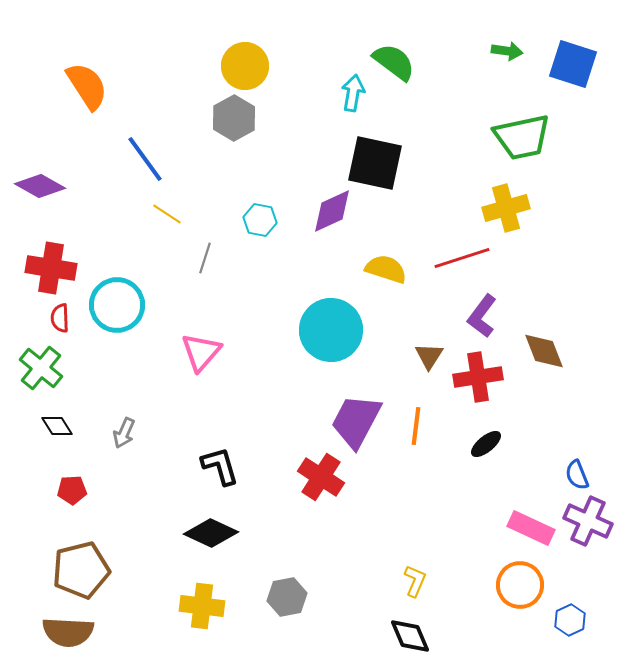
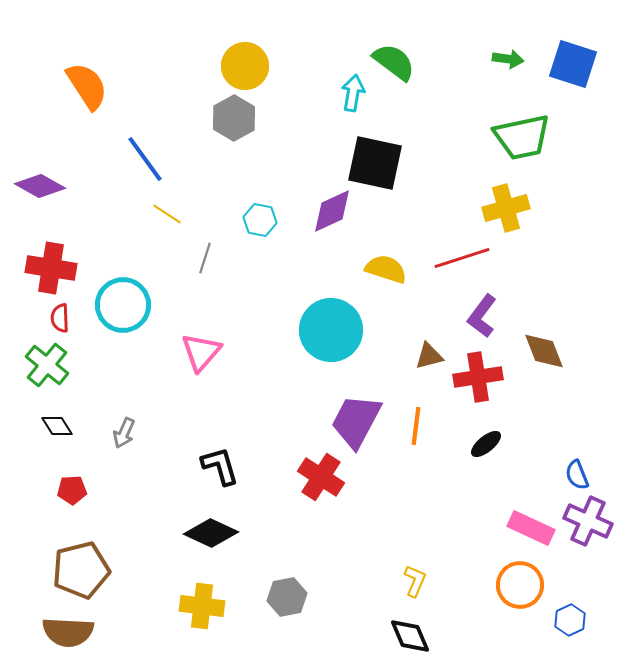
green arrow at (507, 51): moved 1 px right, 8 px down
cyan circle at (117, 305): moved 6 px right
brown triangle at (429, 356): rotated 44 degrees clockwise
green cross at (41, 368): moved 6 px right, 3 px up
